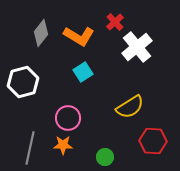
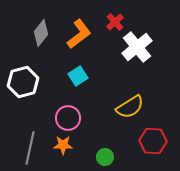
orange L-shape: moved 2 px up; rotated 68 degrees counterclockwise
cyan square: moved 5 px left, 4 px down
